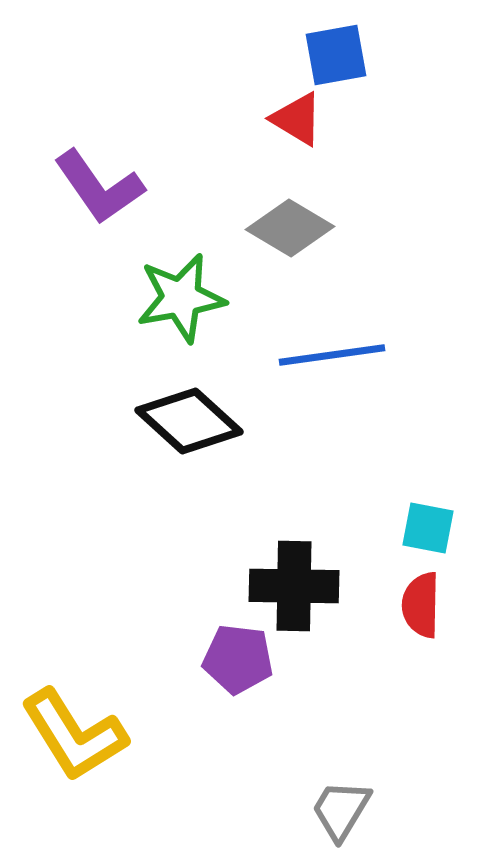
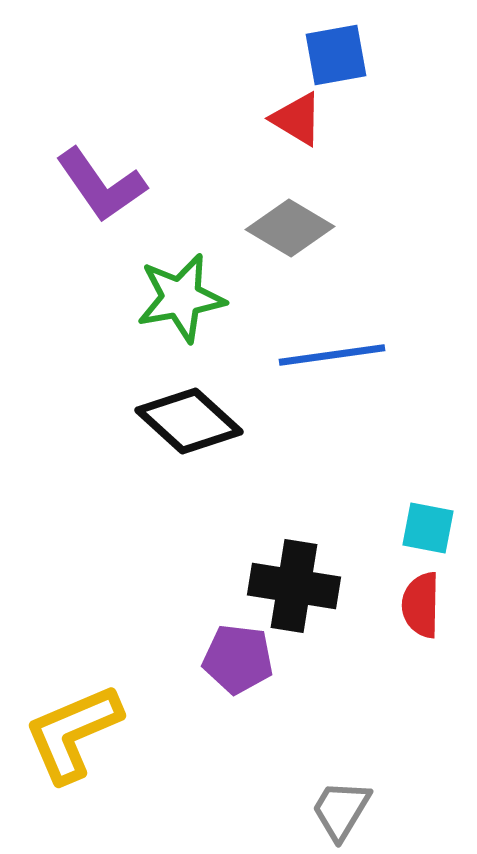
purple L-shape: moved 2 px right, 2 px up
black cross: rotated 8 degrees clockwise
yellow L-shape: moved 1 px left, 2 px up; rotated 99 degrees clockwise
